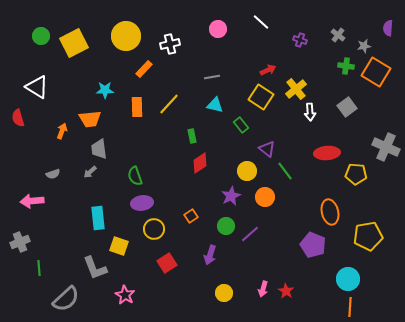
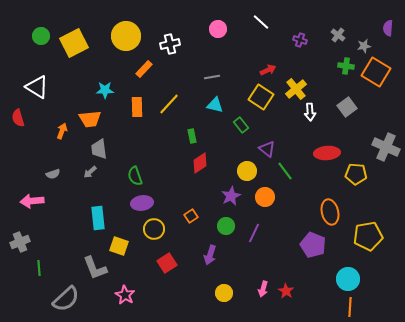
purple line at (250, 234): moved 4 px right, 1 px up; rotated 24 degrees counterclockwise
